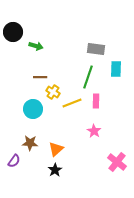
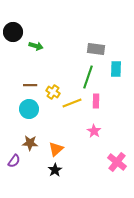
brown line: moved 10 px left, 8 px down
cyan circle: moved 4 px left
